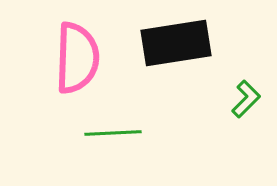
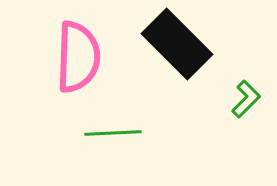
black rectangle: moved 1 px right, 1 px down; rotated 54 degrees clockwise
pink semicircle: moved 1 px right, 1 px up
